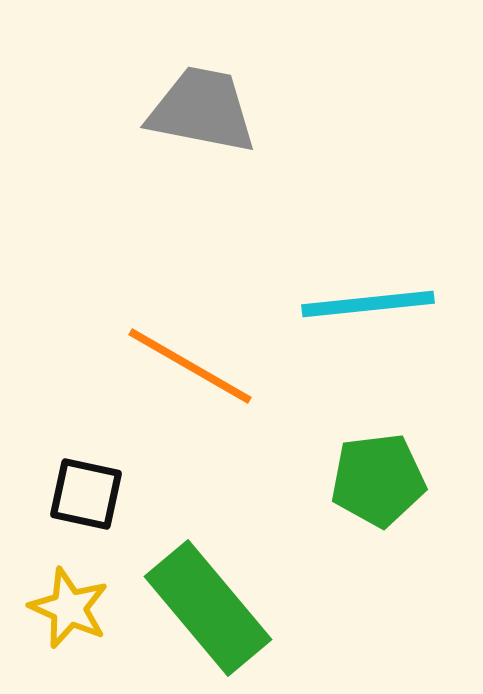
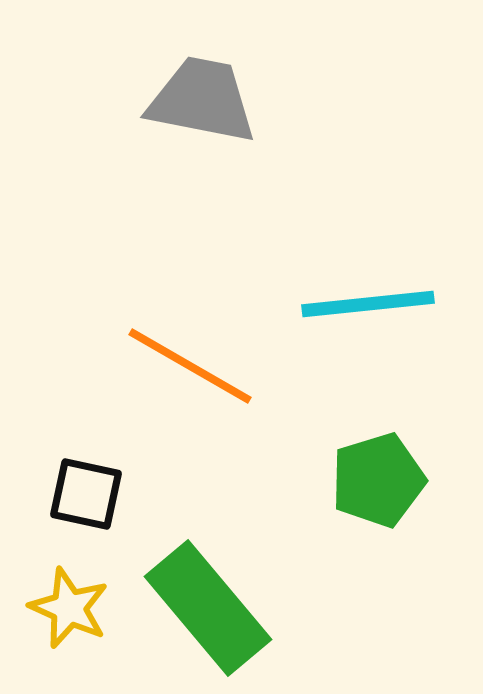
gray trapezoid: moved 10 px up
green pentagon: rotated 10 degrees counterclockwise
